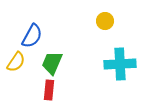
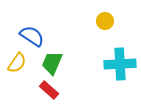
blue semicircle: rotated 85 degrees counterclockwise
yellow semicircle: moved 1 px right, 1 px down
red rectangle: rotated 54 degrees counterclockwise
